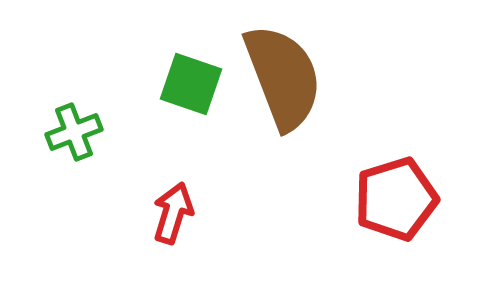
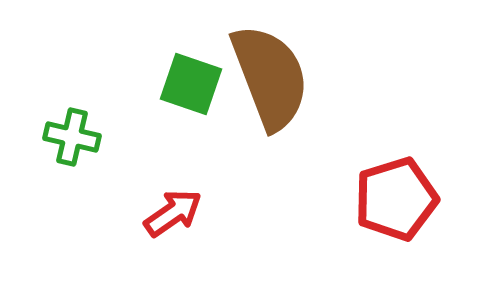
brown semicircle: moved 13 px left
green cross: moved 2 px left, 5 px down; rotated 34 degrees clockwise
red arrow: rotated 38 degrees clockwise
